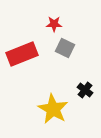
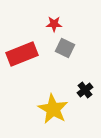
black cross: rotated 14 degrees clockwise
